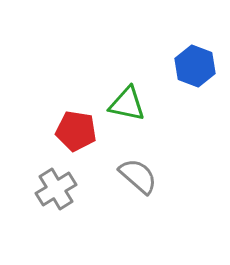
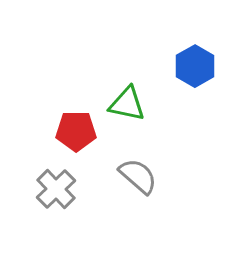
blue hexagon: rotated 9 degrees clockwise
red pentagon: rotated 9 degrees counterclockwise
gray cross: rotated 12 degrees counterclockwise
